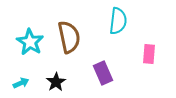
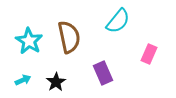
cyan semicircle: rotated 32 degrees clockwise
cyan star: moved 1 px left, 1 px up
pink rectangle: rotated 18 degrees clockwise
cyan arrow: moved 2 px right, 3 px up
